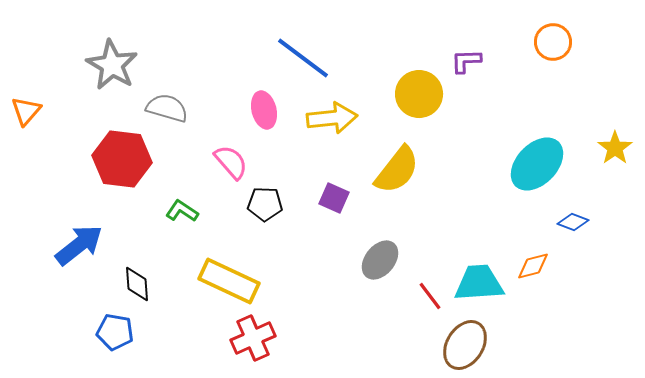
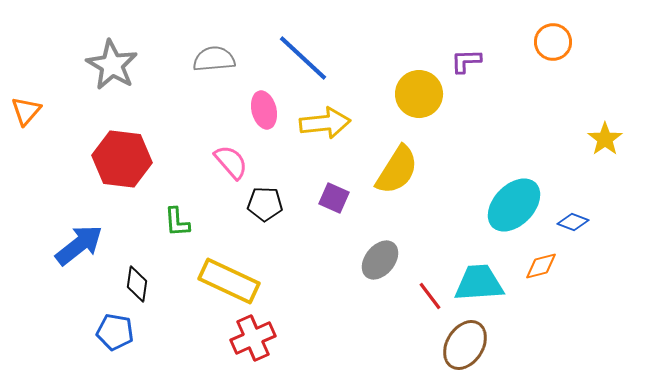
blue line: rotated 6 degrees clockwise
gray semicircle: moved 47 px right, 49 px up; rotated 21 degrees counterclockwise
yellow arrow: moved 7 px left, 5 px down
yellow star: moved 10 px left, 9 px up
cyan ellipse: moved 23 px left, 41 px down
yellow semicircle: rotated 6 degrees counterclockwise
green L-shape: moved 5 px left, 11 px down; rotated 128 degrees counterclockwise
orange diamond: moved 8 px right
black diamond: rotated 12 degrees clockwise
